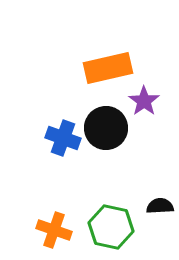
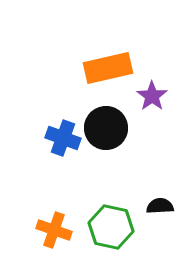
purple star: moved 8 px right, 5 px up
